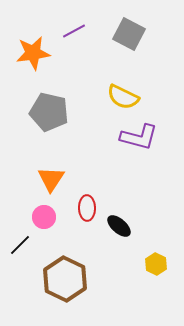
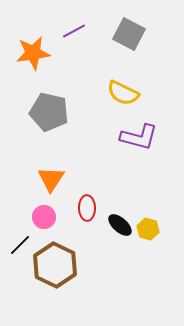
yellow semicircle: moved 4 px up
black ellipse: moved 1 px right, 1 px up
yellow hexagon: moved 8 px left, 35 px up; rotated 10 degrees counterclockwise
brown hexagon: moved 10 px left, 14 px up
